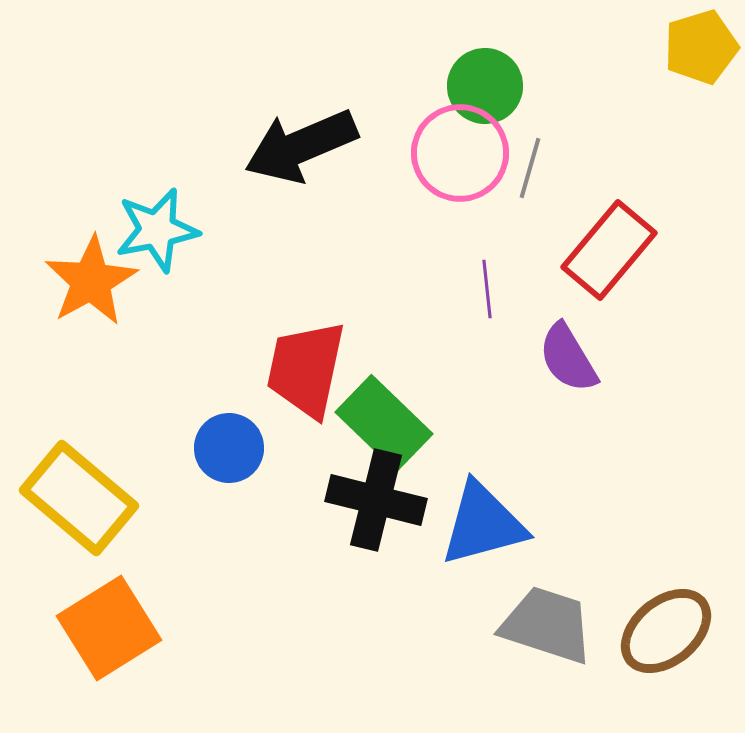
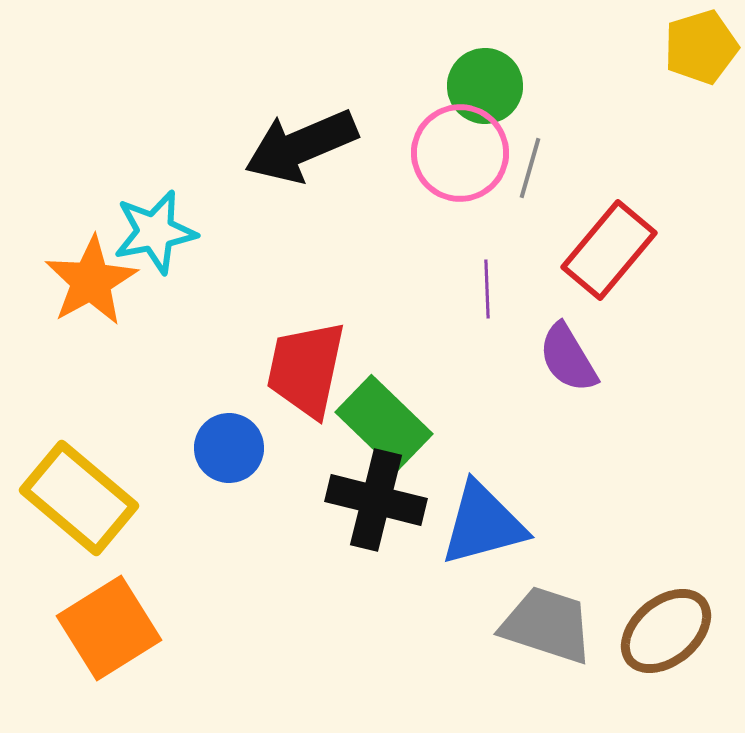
cyan star: moved 2 px left, 2 px down
purple line: rotated 4 degrees clockwise
